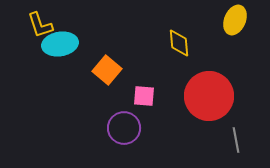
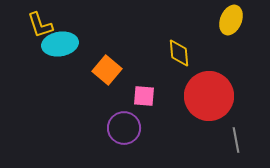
yellow ellipse: moved 4 px left
yellow diamond: moved 10 px down
